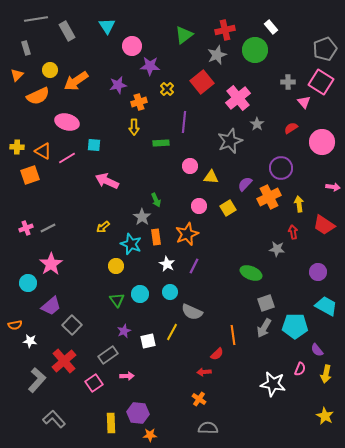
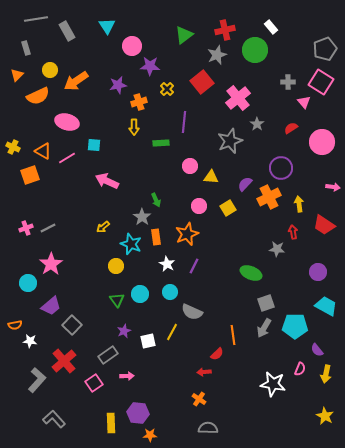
yellow cross at (17, 147): moved 4 px left; rotated 24 degrees clockwise
